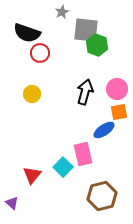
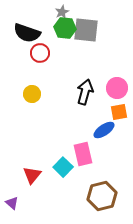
green hexagon: moved 32 px left, 17 px up; rotated 15 degrees counterclockwise
pink circle: moved 1 px up
